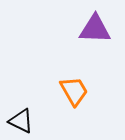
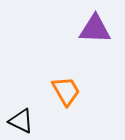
orange trapezoid: moved 8 px left
